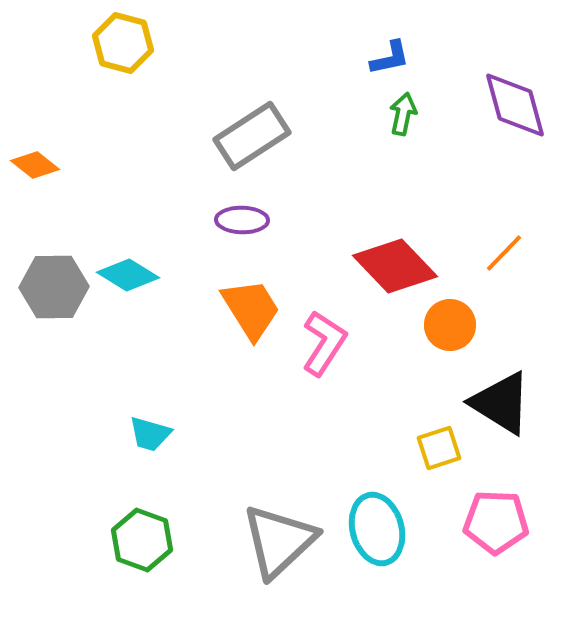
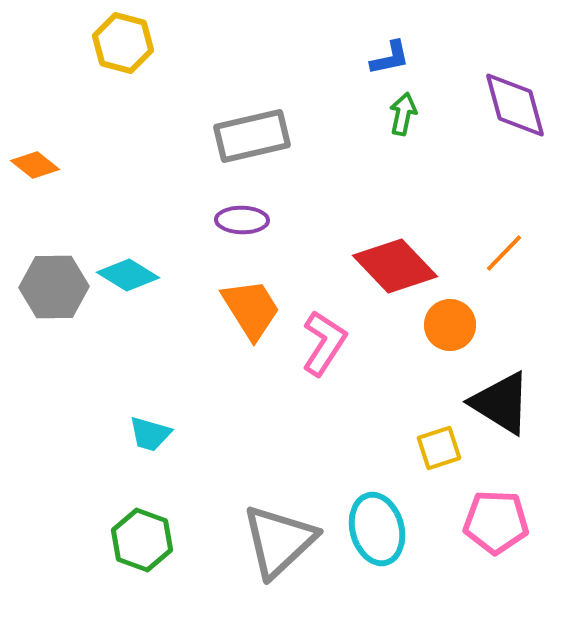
gray rectangle: rotated 20 degrees clockwise
